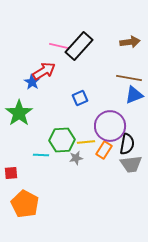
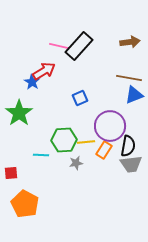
green hexagon: moved 2 px right
black semicircle: moved 1 px right, 2 px down
gray star: moved 5 px down
